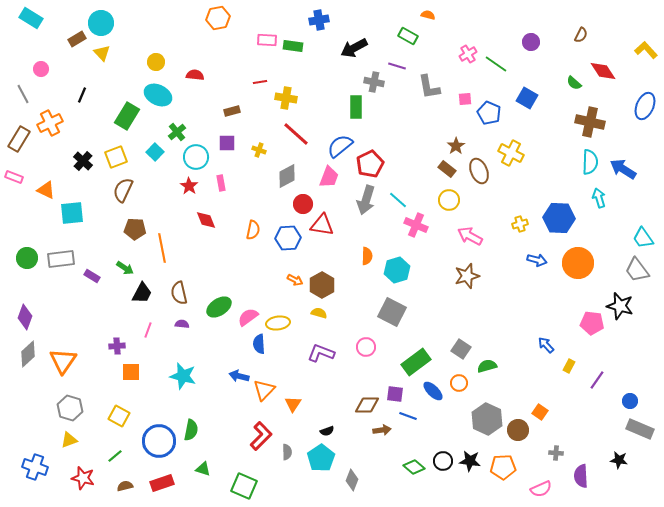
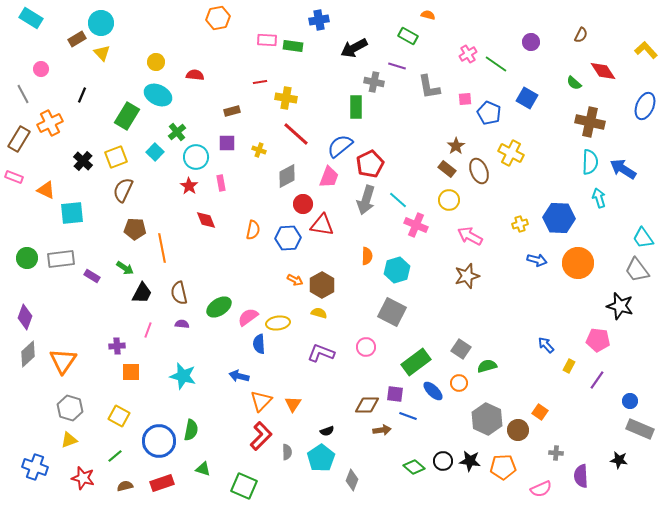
pink pentagon at (592, 323): moved 6 px right, 17 px down
orange triangle at (264, 390): moved 3 px left, 11 px down
